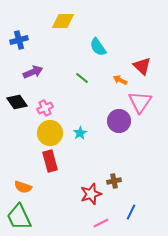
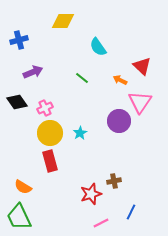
orange semicircle: rotated 12 degrees clockwise
